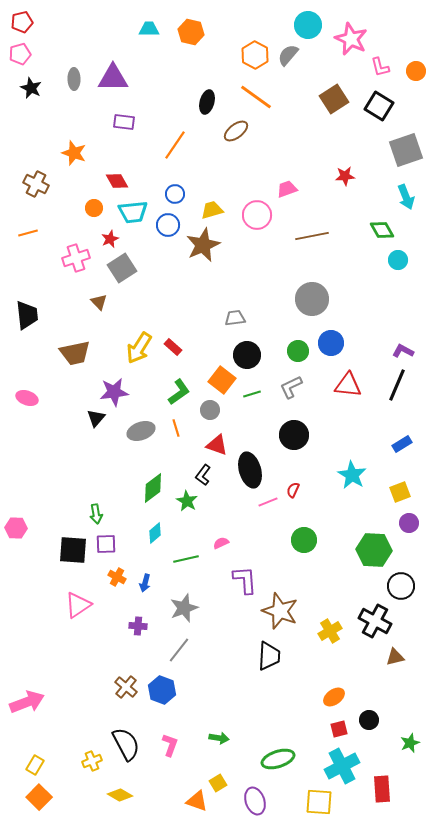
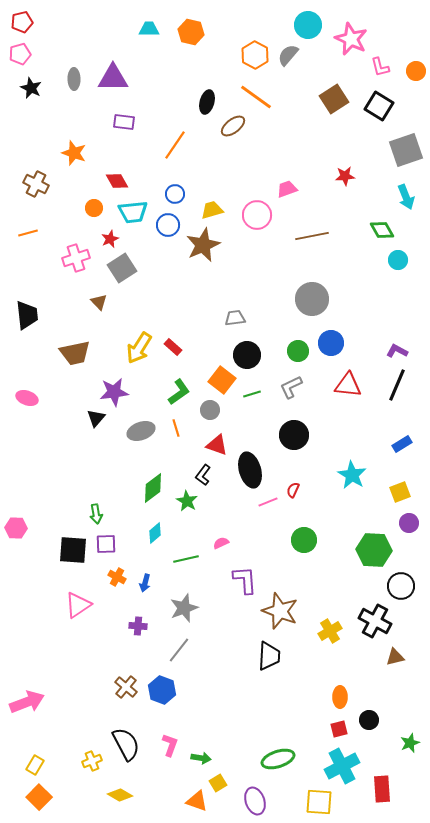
brown ellipse at (236, 131): moved 3 px left, 5 px up
purple L-shape at (403, 351): moved 6 px left
orange ellipse at (334, 697): moved 6 px right; rotated 55 degrees counterclockwise
green arrow at (219, 738): moved 18 px left, 20 px down
